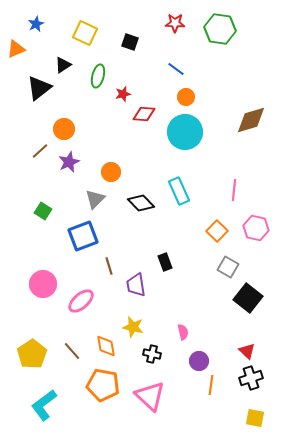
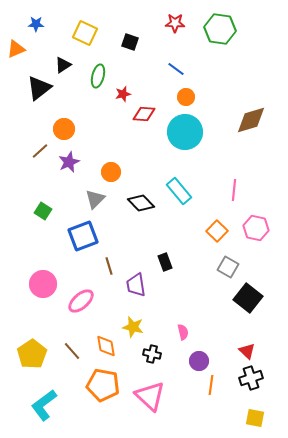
blue star at (36, 24): rotated 28 degrees clockwise
cyan rectangle at (179, 191): rotated 16 degrees counterclockwise
